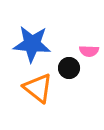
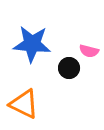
pink semicircle: rotated 12 degrees clockwise
orange triangle: moved 14 px left, 16 px down; rotated 12 degrees counterclockwise
